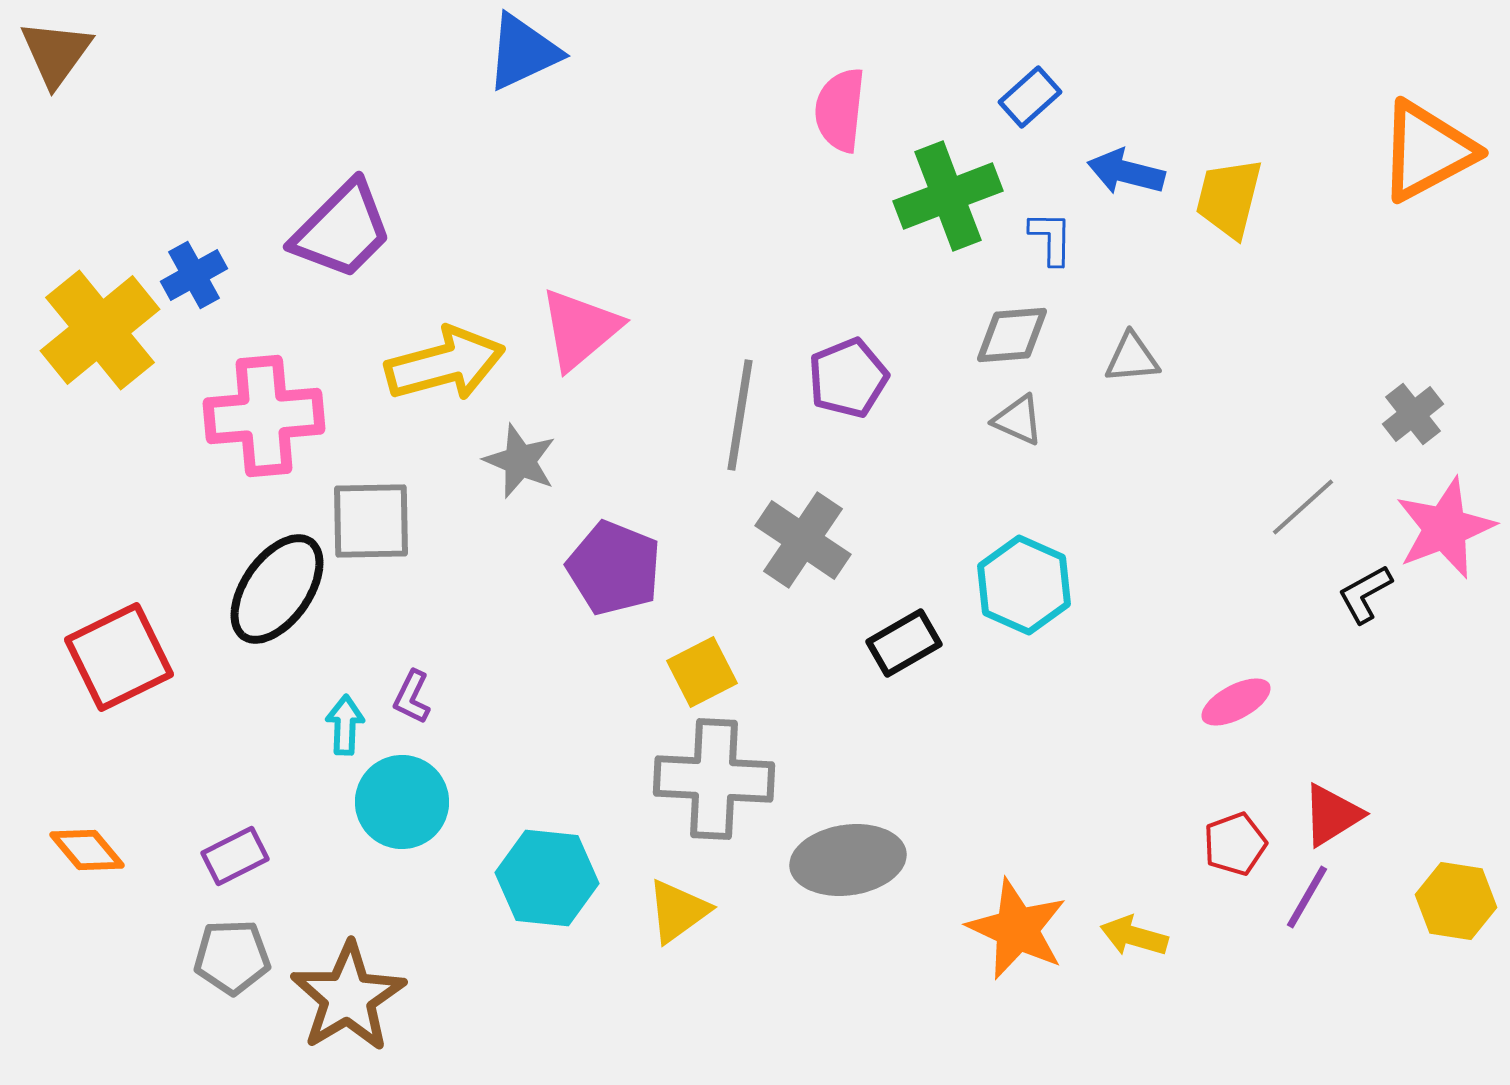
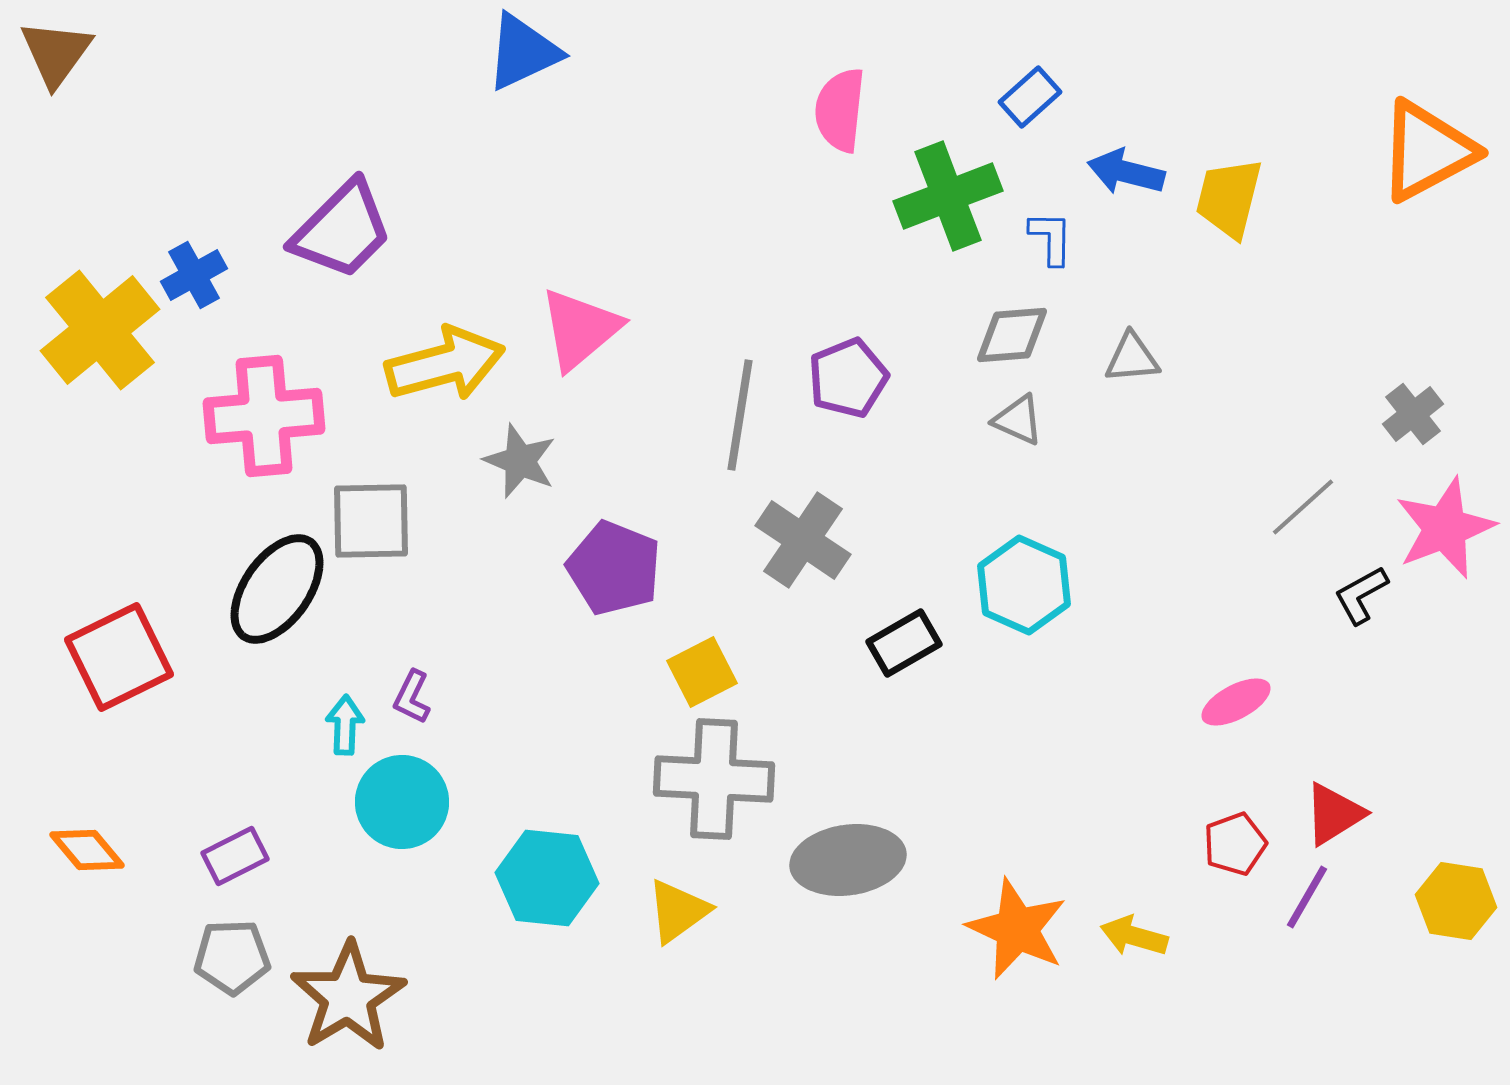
black L-shape at (1365, 594): moved 4 px left, 1 px down
red triangle at (1332, 815): moved 2 px right, 1 px up
